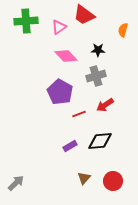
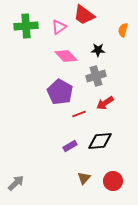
green cross: moved 5 px down
red arrow: moved 2 px up
